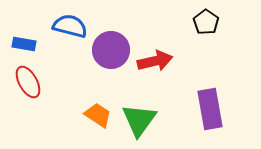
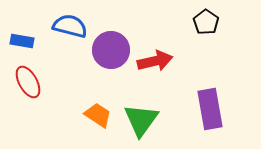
blue rectangle: moved 2 px left, 3 px up
green triangle: moved 2 px right
